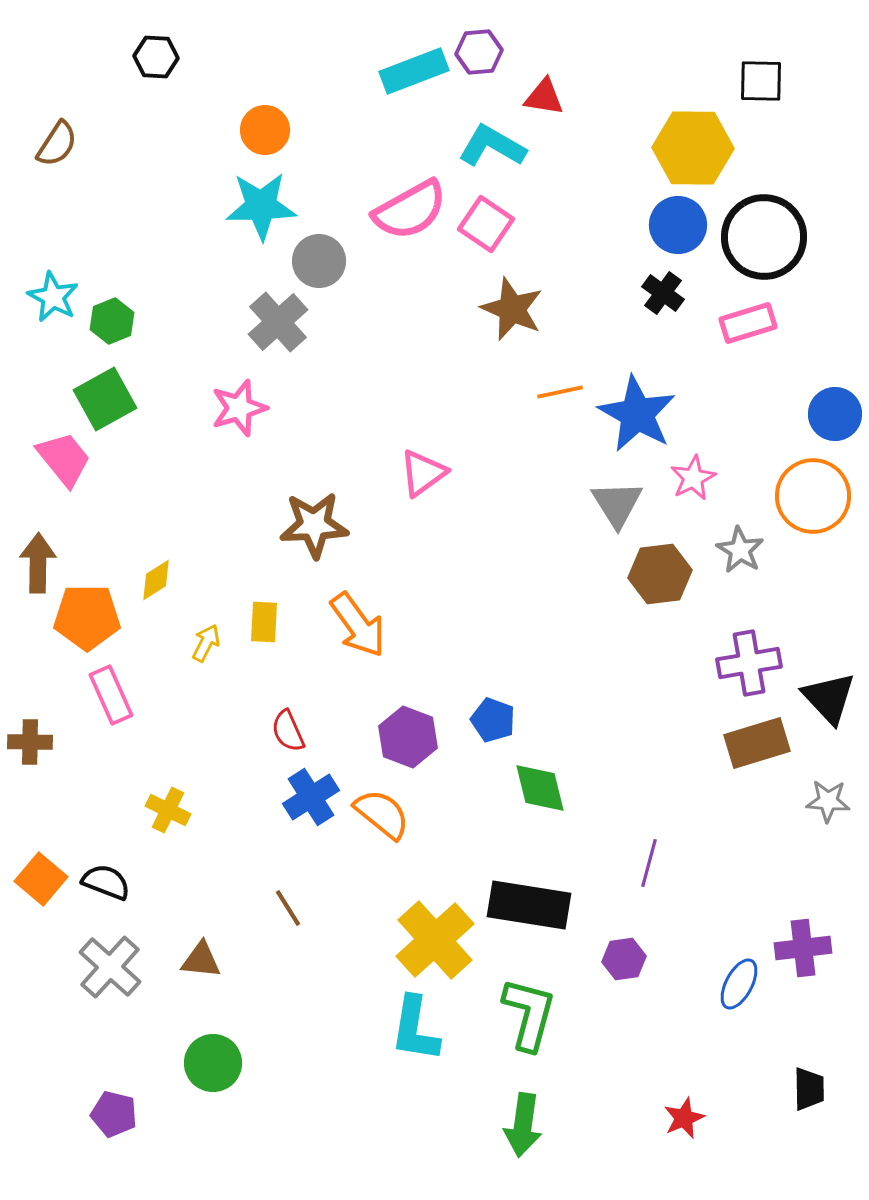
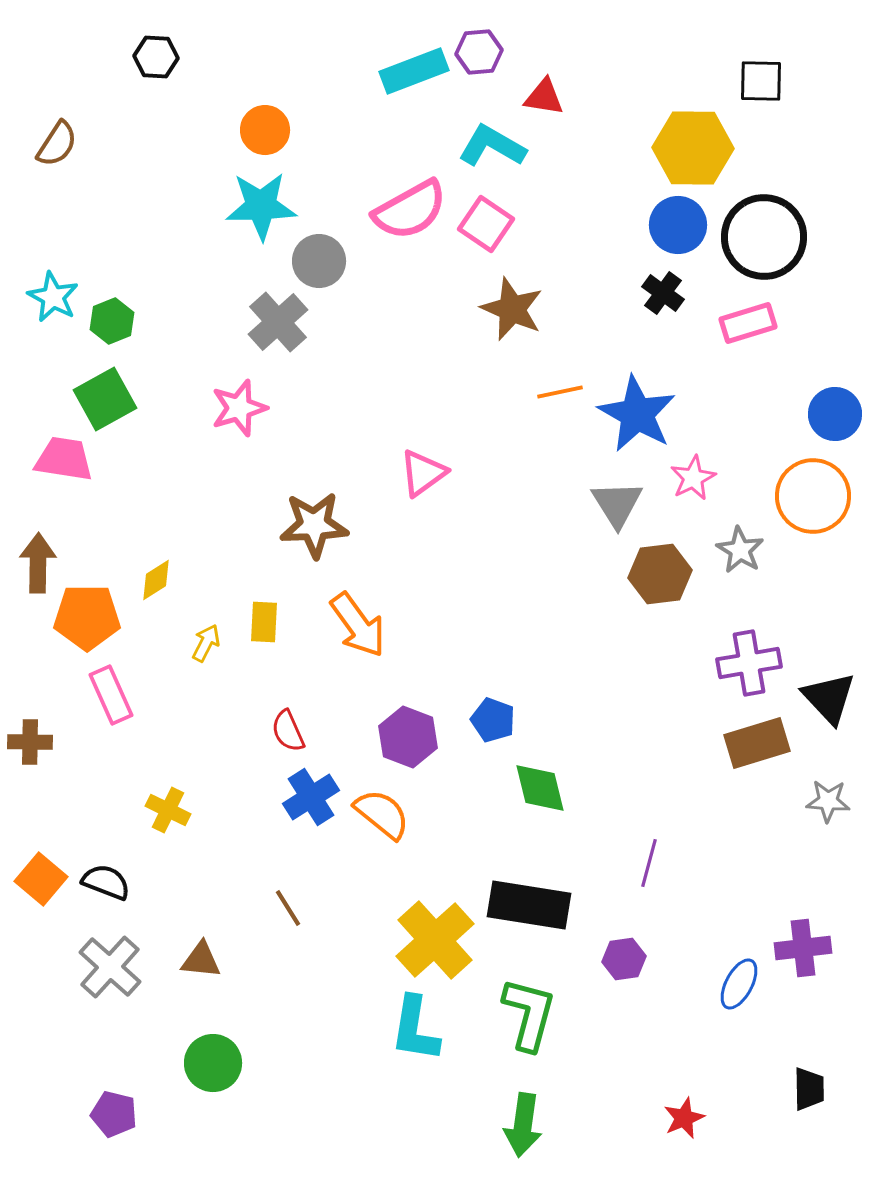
pink trapezoid at (64, 459): rotated 42 degrees counterclockwise
